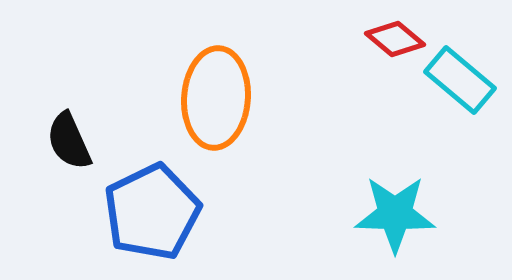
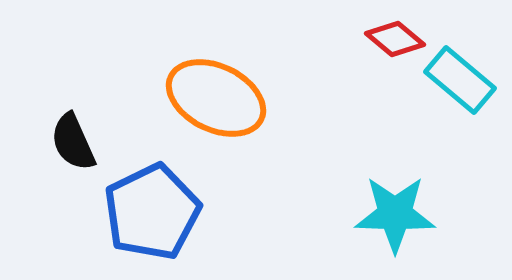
orange ellipse: rotated 68 degrees counterclockwise
black semicircle: moved 4 px right, 1 px down
